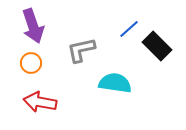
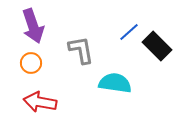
blue line: moved 3 px down
gray L-shape: rotated 92 degrees clockwise
